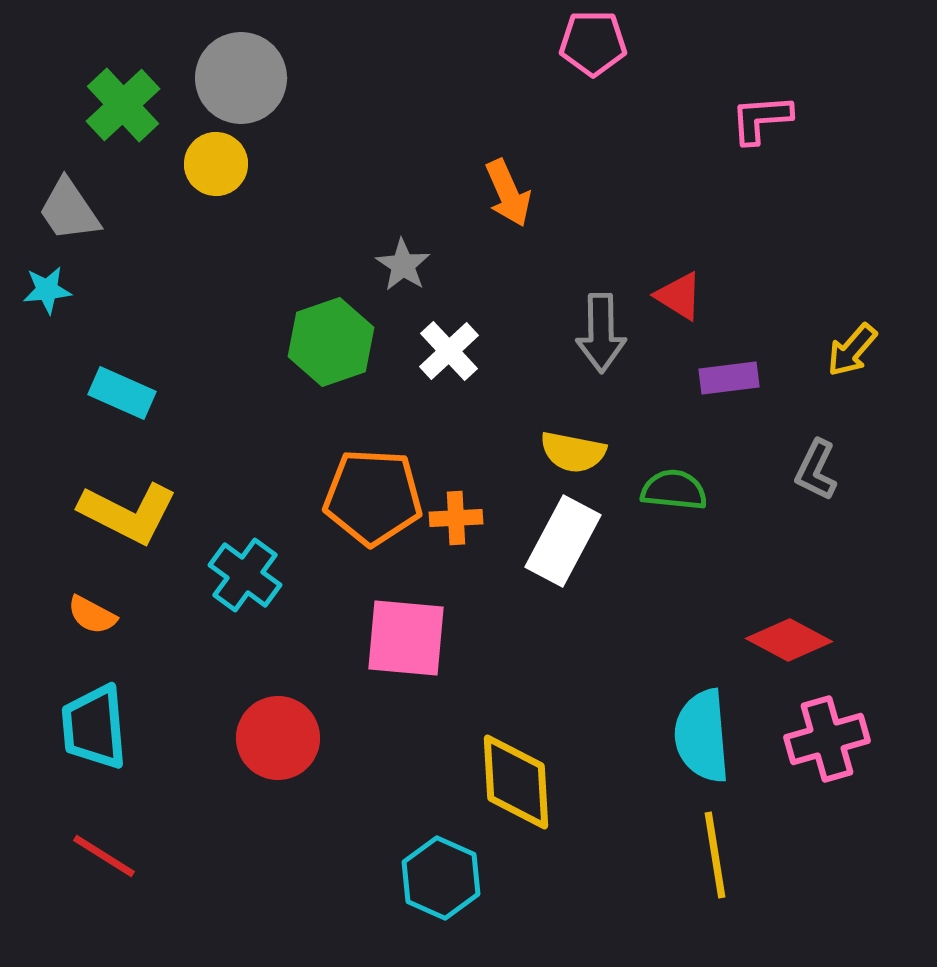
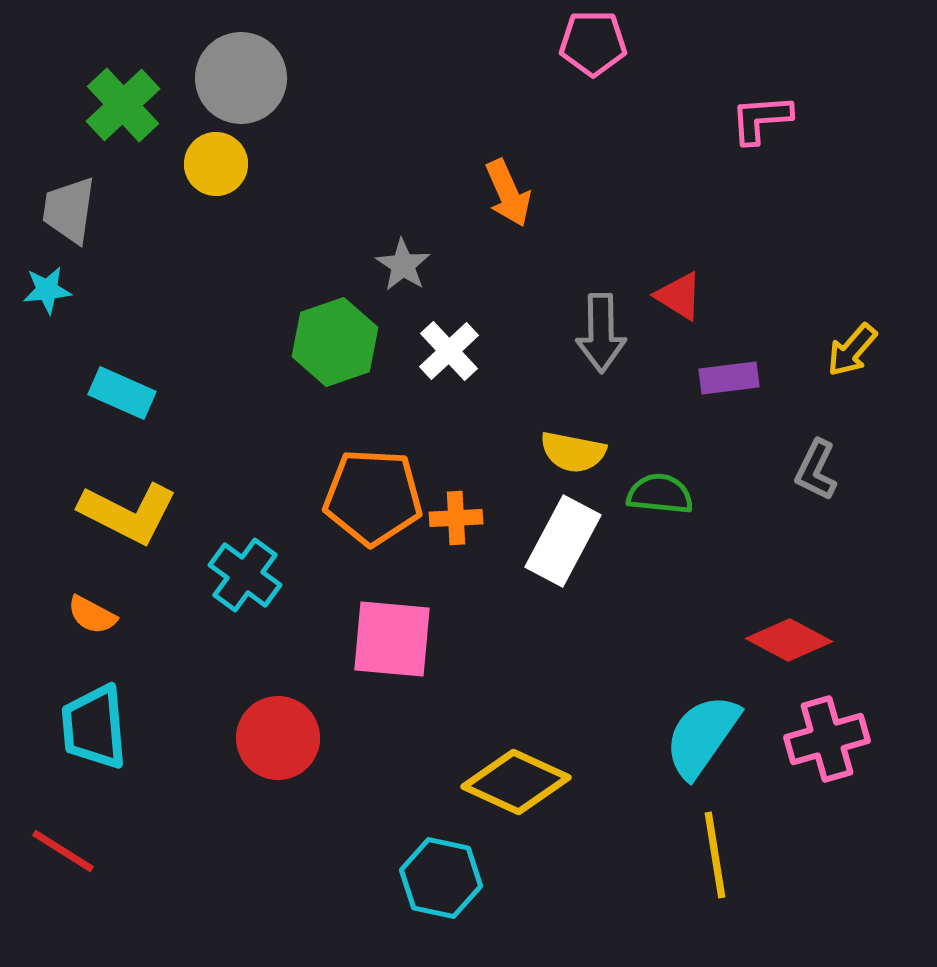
gray trapezoid: rotated 42 degrees clockwise
green hexagon: moved 4 px right
green semicircle: moved 14 px left, 4 px down
pink square: moved 14 px left, 1 px down
cyan semicircle: rotated 40 degrees clockwise
yellow diamond: rotated 62 degrees counterclockwise
red line: moved 41 px left, 5 px up
cyan hexagon: rotated 12 degrees counterclockwise
